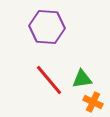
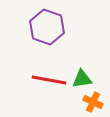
purple hexagon: rotated 16 degrees clockwise
red line: rotated 40 degrees counterclockwise
